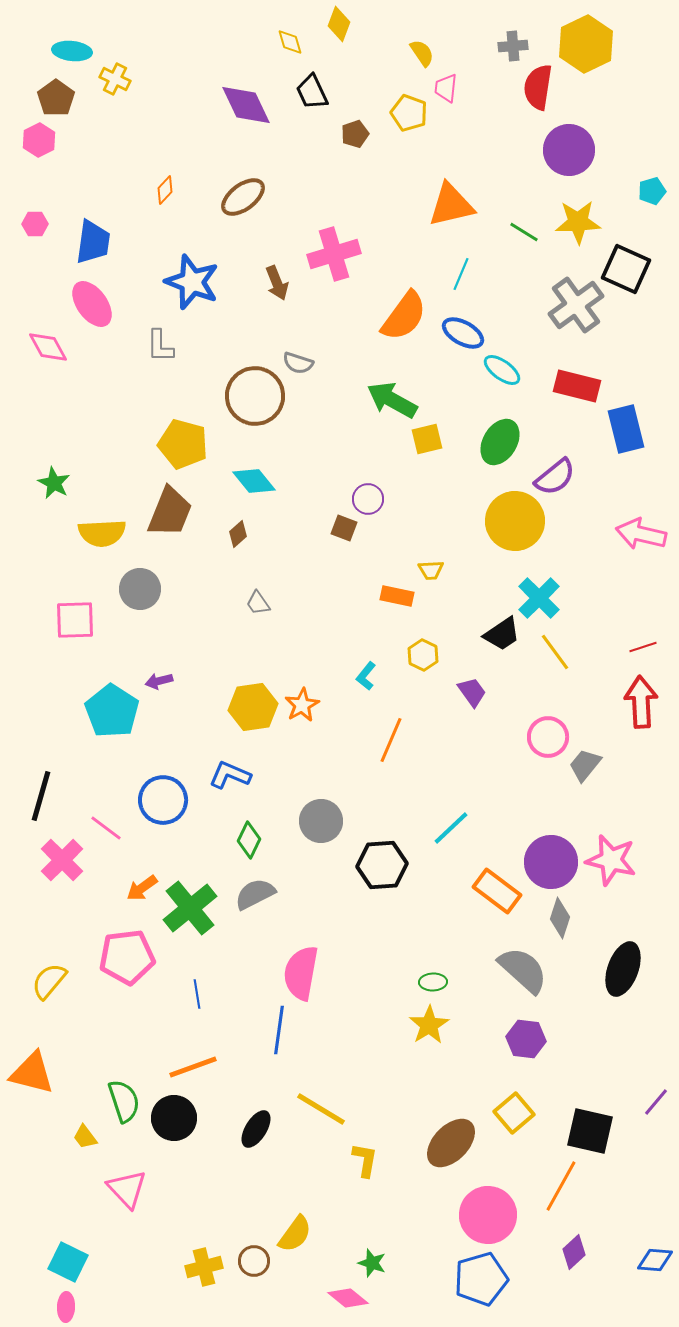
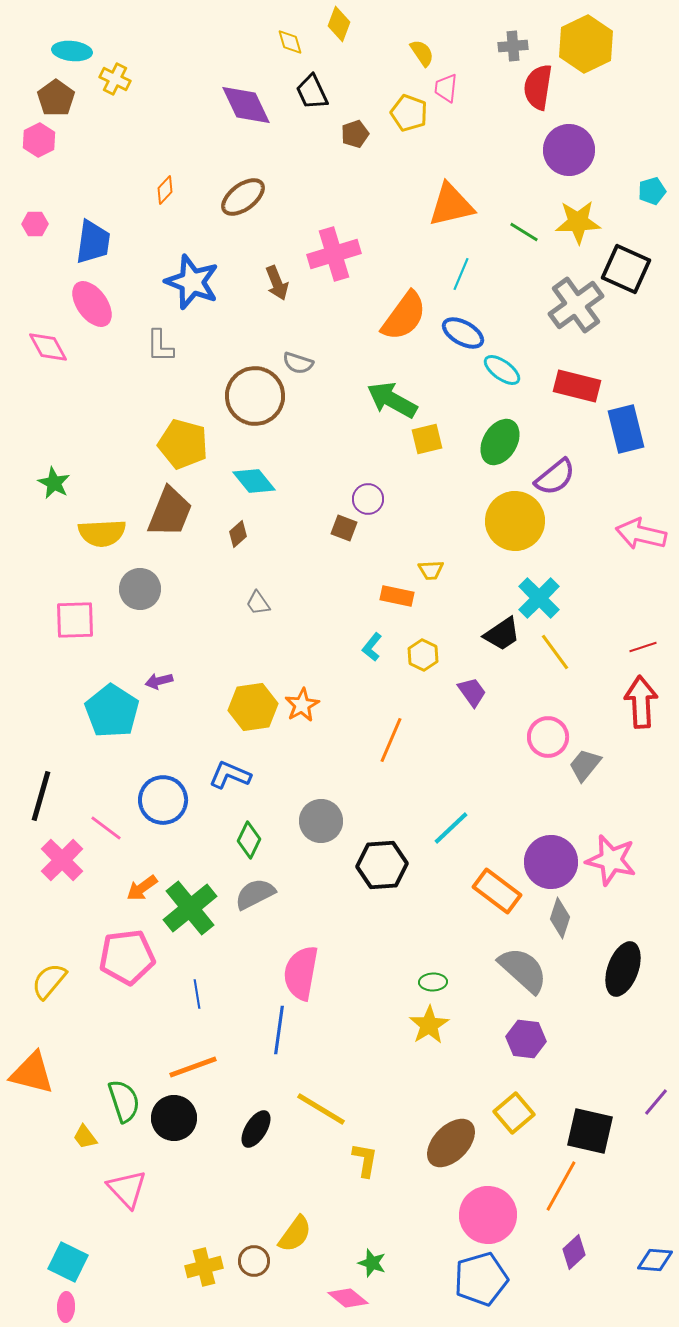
cyan L-shape at (366, 676): moved 6 px right, 29 px up
